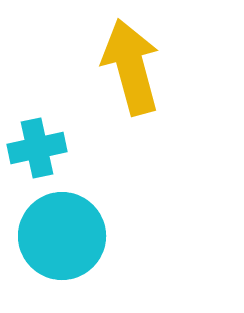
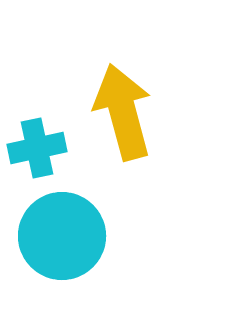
yellow arrow: moved 8 px left, 45 px down
